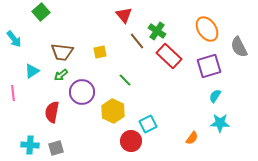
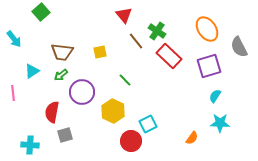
brown line: moved 1 px left
gray square: moved 9 px right, 13 px up
